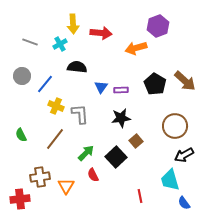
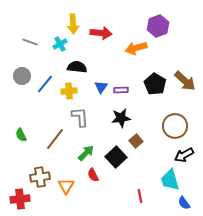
yellow cross: moved 13 px right, 15 px up; rotated 28 degrees counterclockwise
gray L-shape: moved 3 px down
